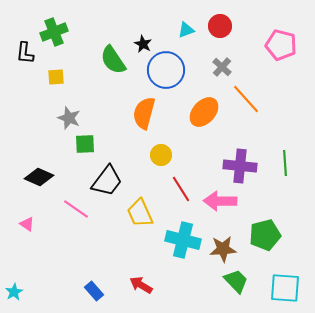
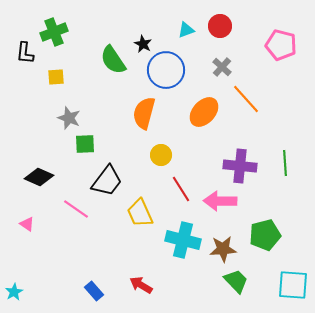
cyan square: moved 8 px right, 3 px up
